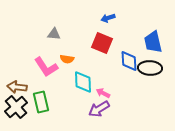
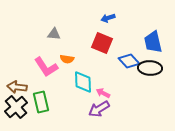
blue diamond: rotated 40 degrees counterclockwise
